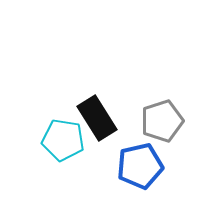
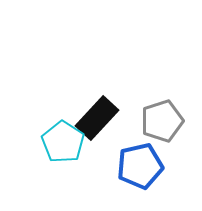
black rectangle: rotated 75 degrees clockwise
cyan pentagon: moved 2 px down; rotated 24 degrees clockwise
